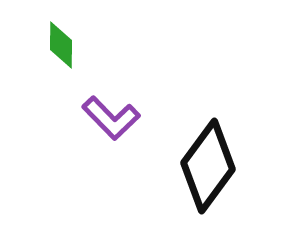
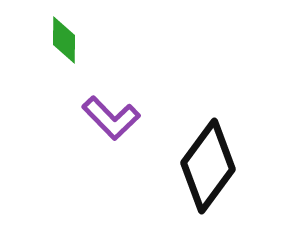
green diamond: moved 3 px right, 5 px up
